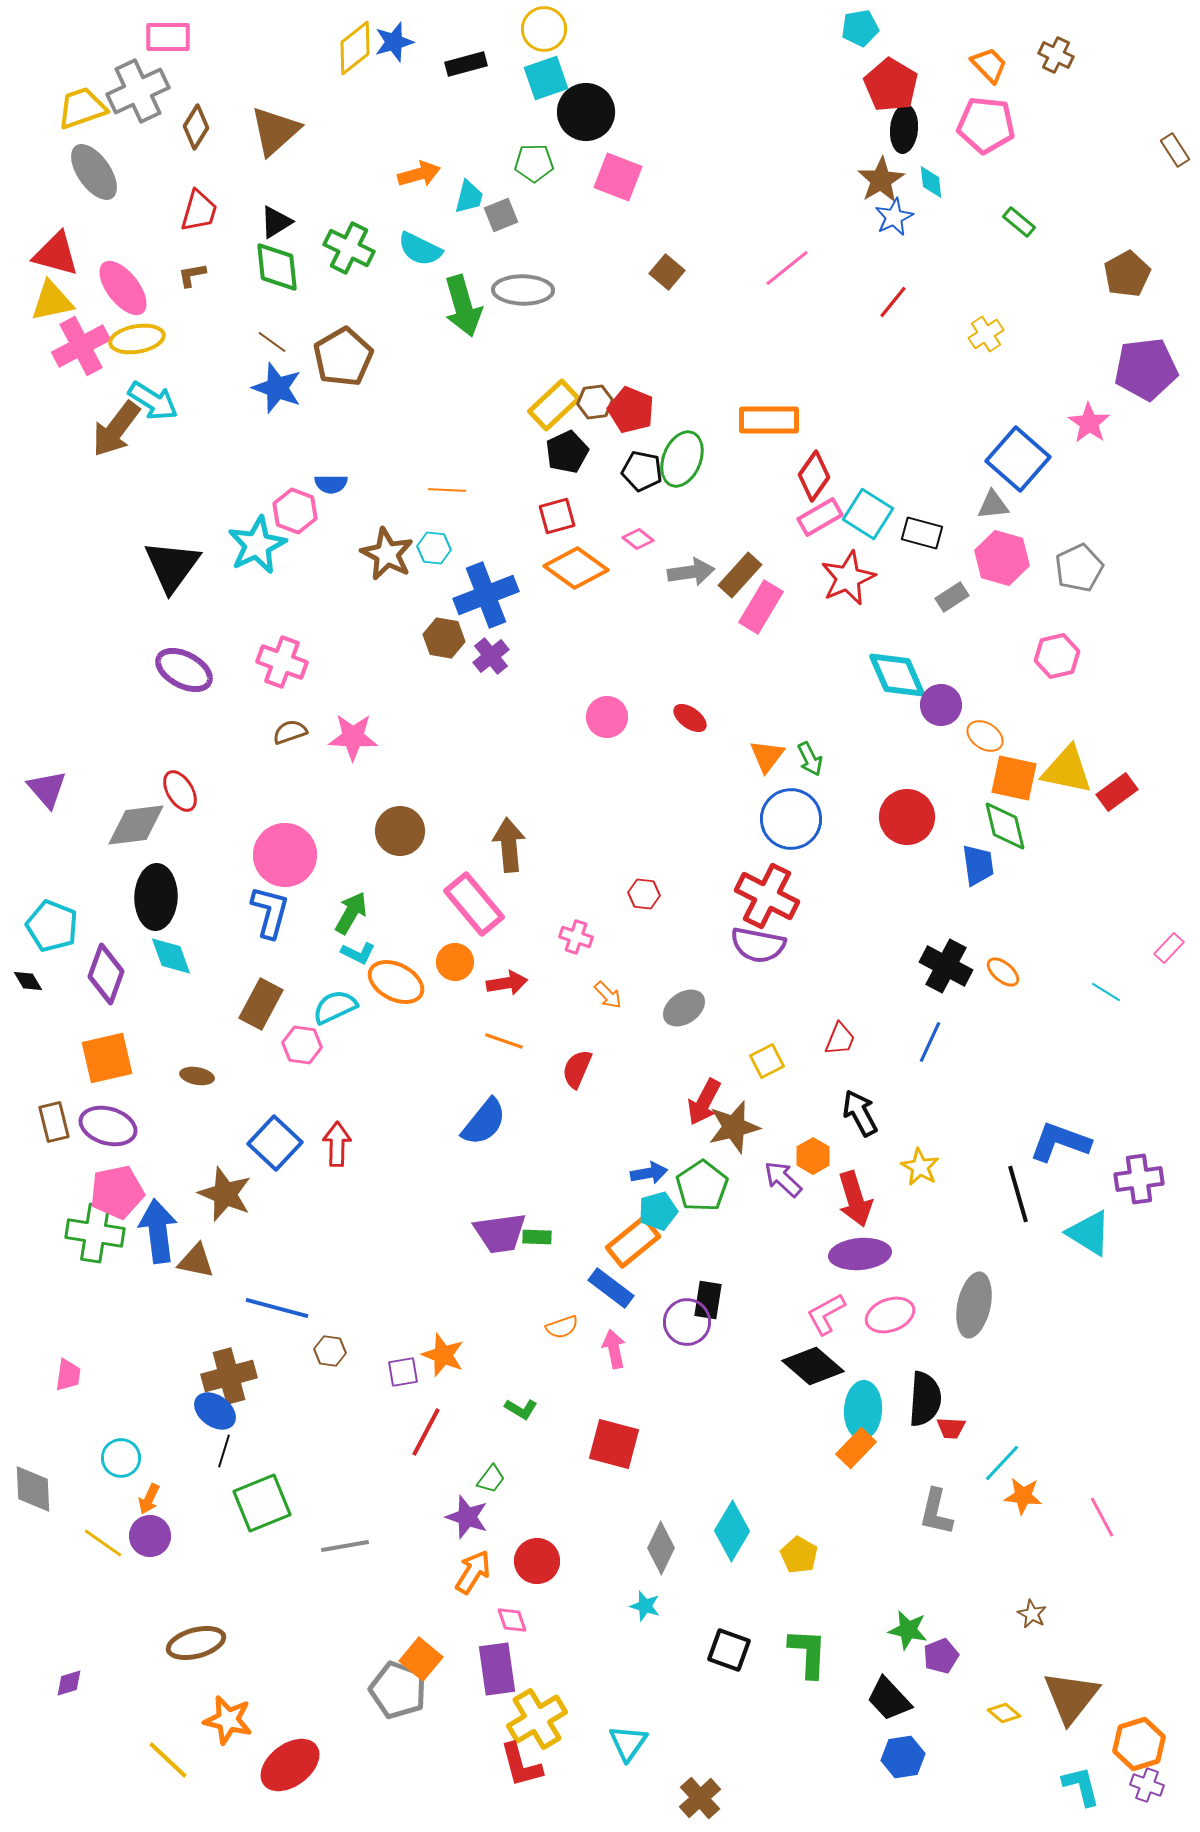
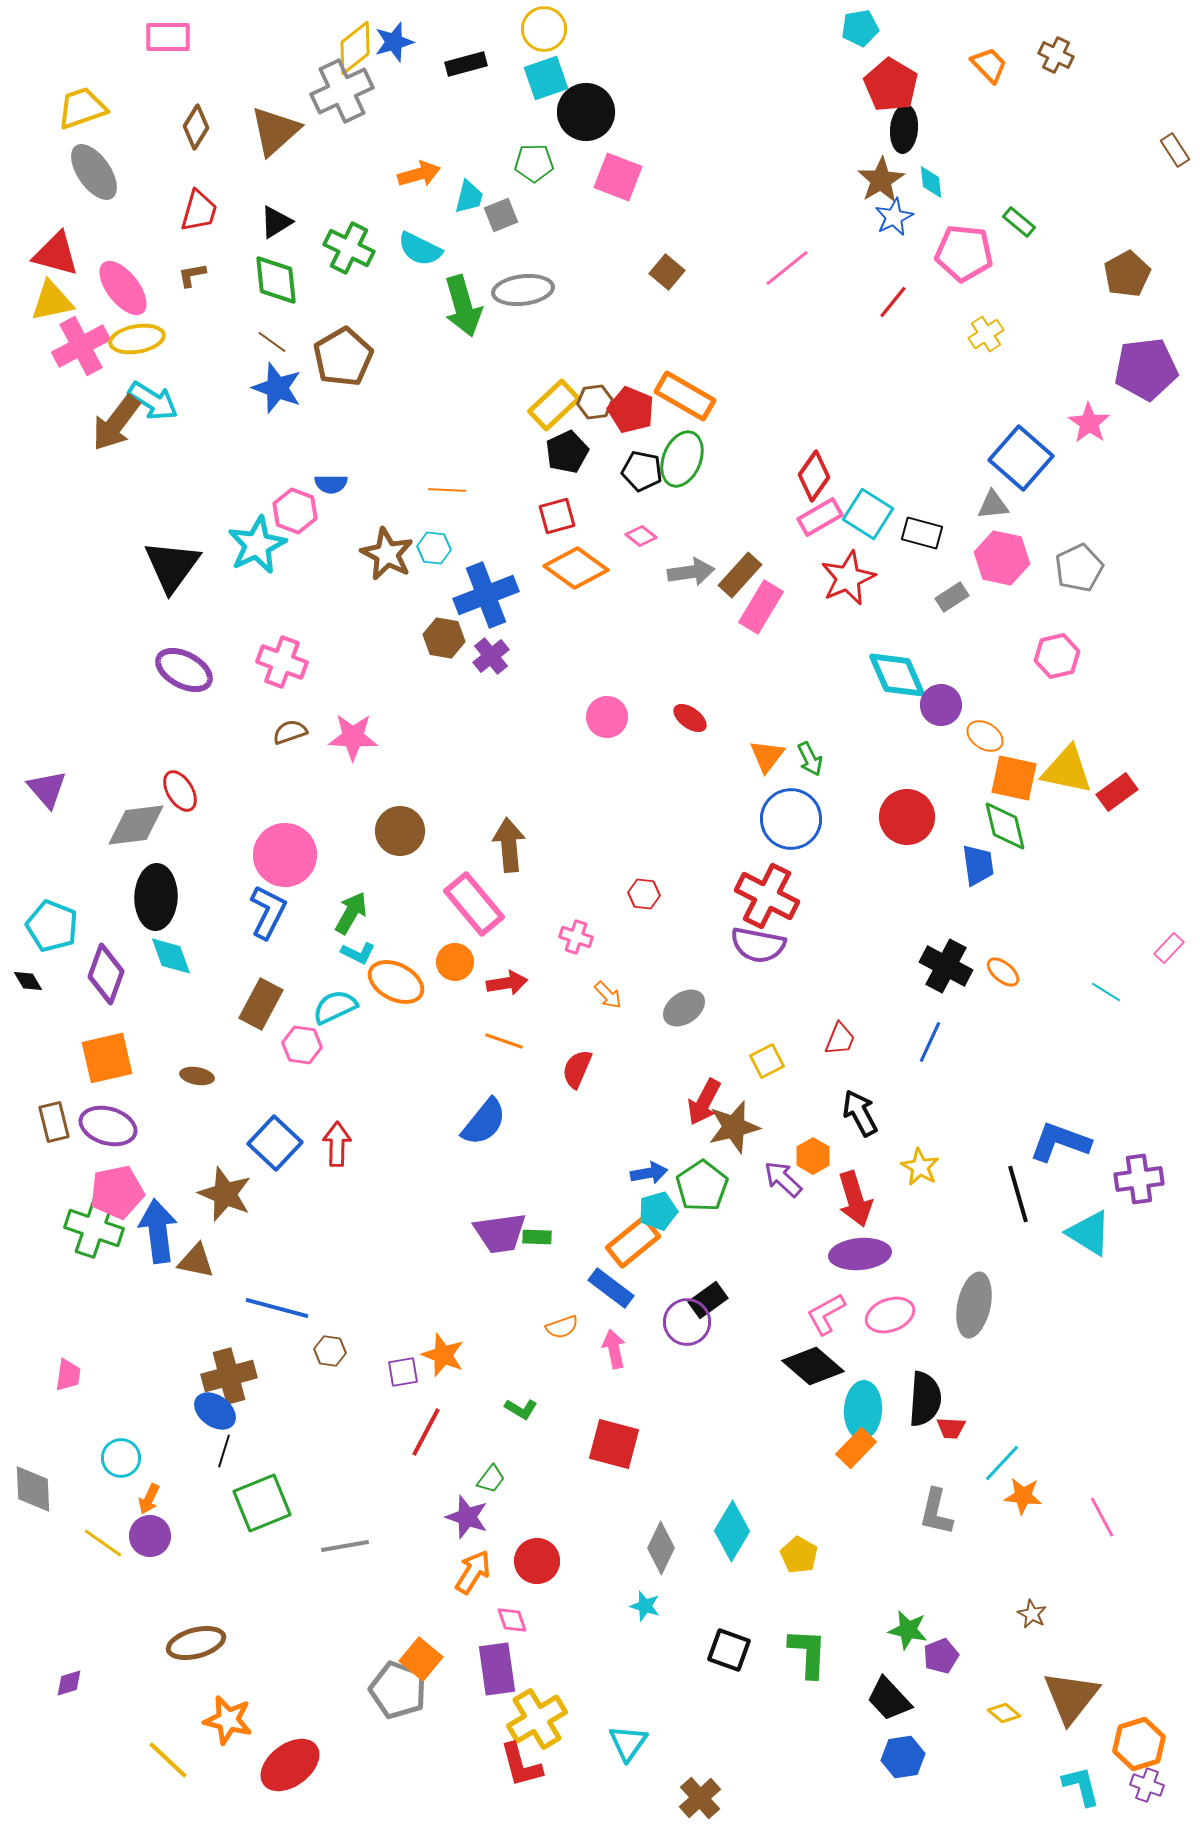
gray cross at (138, 91): moved 204 px right
pink pentagon at (986, 125): moved 22 px left, 128 px down
green diamond at (277, 267): moved 1 px left, 13 px down
gray ellipse at (523, 290): rotated 8 degrees counterclockwise
orange rectangle at (769, 420): moved 84 px left, 24 px up; rotated 30 degrees clockwise
brown arrow at (116, 429): moved 6 px up
blue square at (1018, 459): moved 3 px right, 1 px up
pink diamond at (638, 539): moved 3 px right, 3 px up
pink hexagon at (1002, 558): rotated 4 degrees counterclockwise
blue L-shape at (270, 912): moved 2 px left; rotated 12 degrees clockwise
green cross at (95, 1233): moved 1 px left, 5 px up; rotated 10 degrees clockwise
black rectangle at (708, 1300): rotated 45 degrees clockwise
